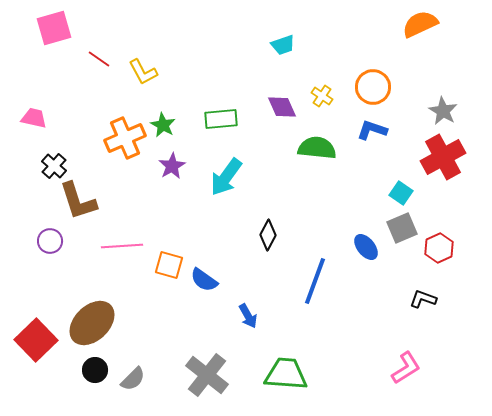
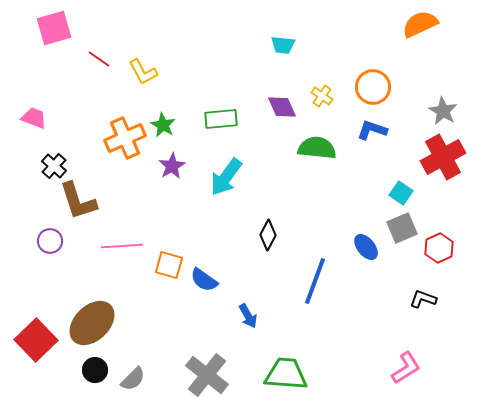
cyan trapezoid: rotated 25 degrees clockwise
pink trapezoid: rotated 8 degrees clockwise
